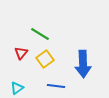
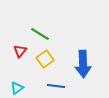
red triangle: moved 1 px left, 2 px up
